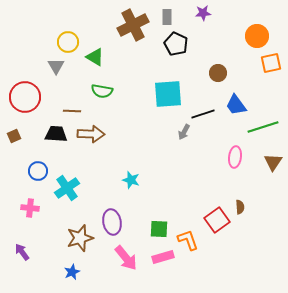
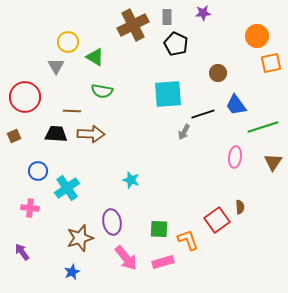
pink rectangle: moved 5 px down
